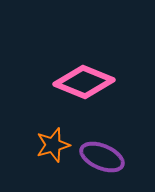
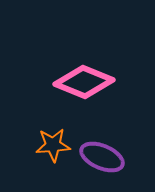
orange star: rotated 12 degrees clockwise
